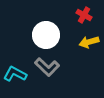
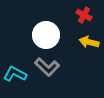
yellow arrow: rotated 30 degrees clockwise
